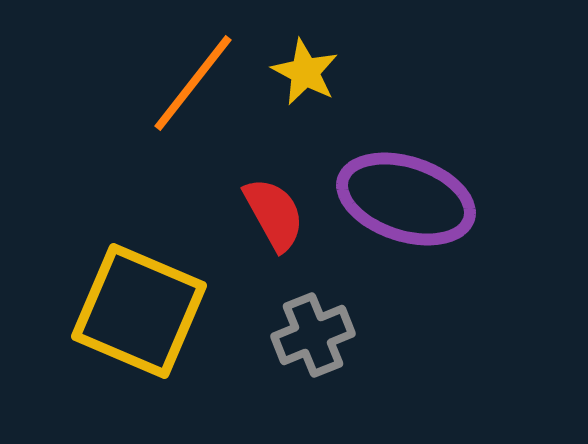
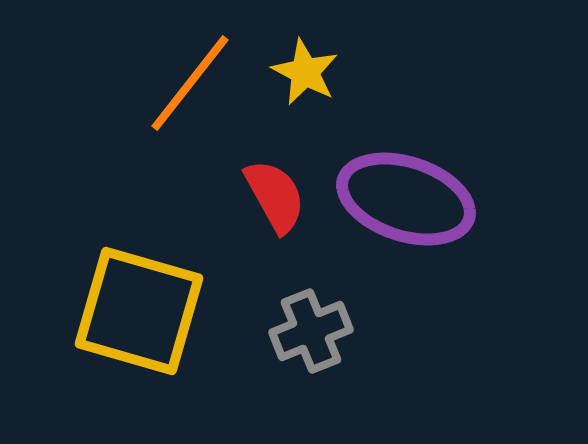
orange line: moved 3 px left
red semicircle: moved 1 px right, 18 px up
yellow square: rotated 7 degrees counterclockwise
gray cross: moved 2 px left, 4 px up
